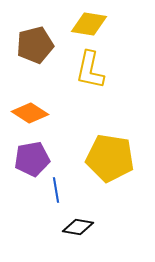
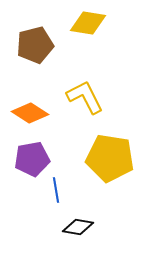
yellow diamond: moved 1 px left, 1 px up
yellow L-shape: moved 5 px left, 27 px down; rotated 141 degrees clockwise
